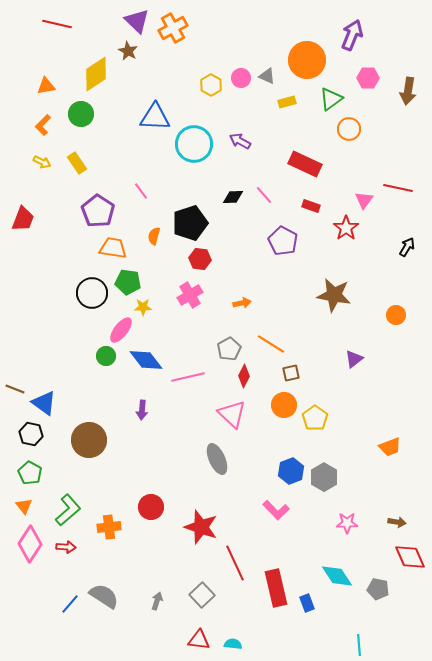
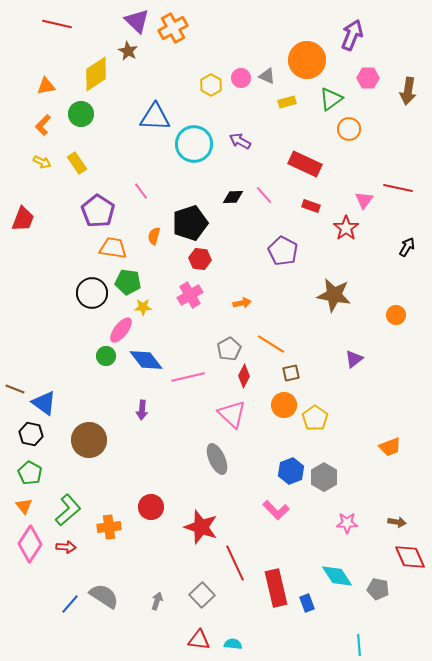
purple pentagon at (283, 241): moved 10 px down
